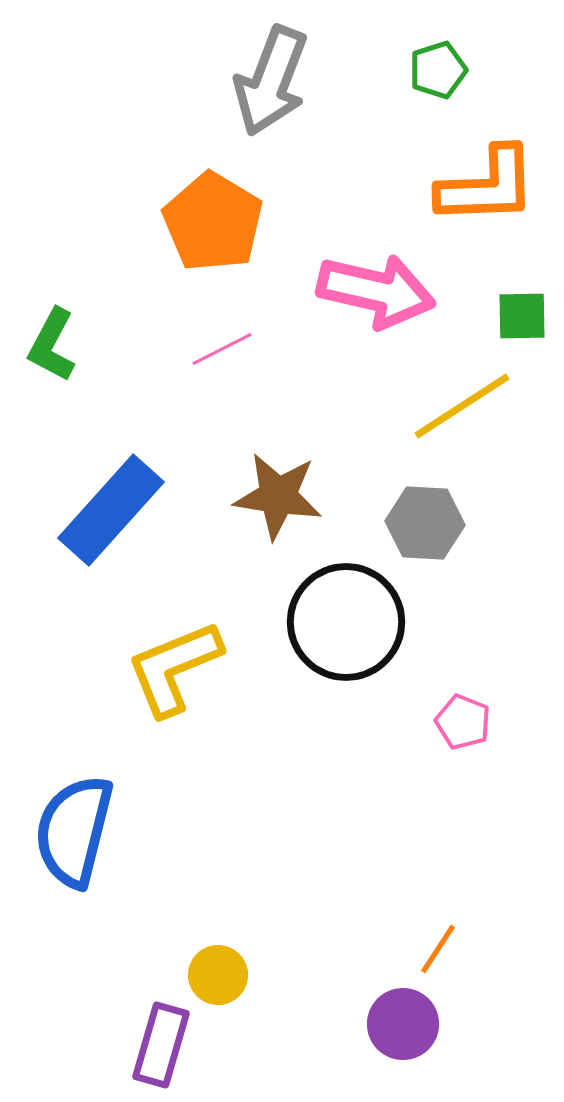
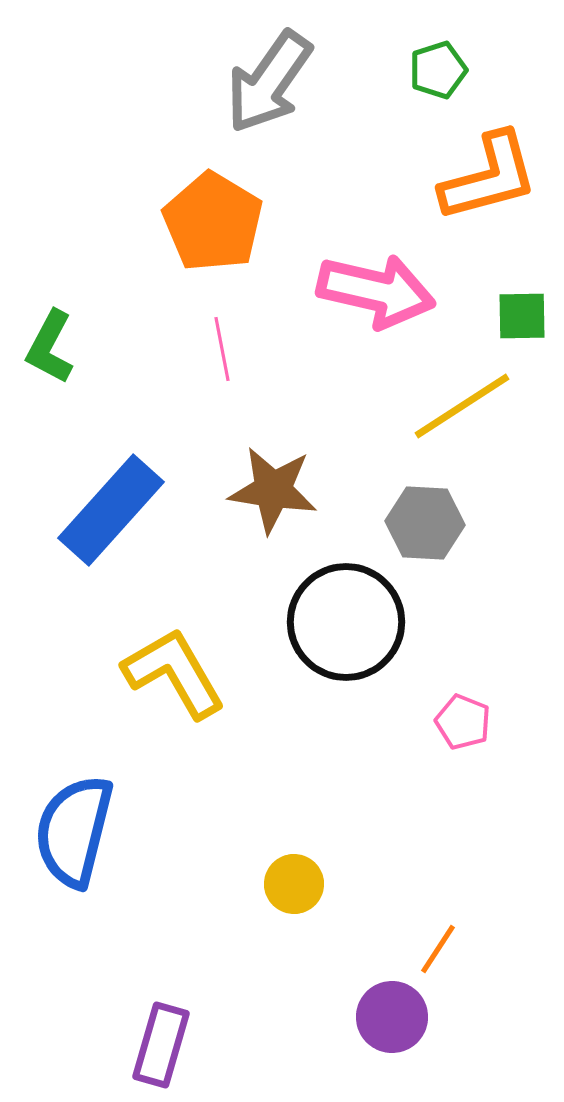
gray arrow: moved 2 px left, 1 px down; rotated 14 degrees clockwise
orange L-shape: moved 2 px right, 9 px up; rotated 13 degrees counterclockwise
green L-shape: moved 2 px left, 2 px down
pink line: rotated 74 degrees counterclockwise
brown star: moved 5 px left, 6 px up
yellow L-shape: moved 5 px down; rotated 82 degrees clockwise
yellow circle: moved 76 px right, 91 px up
purple circle: moved 11 px left, 7 px up
